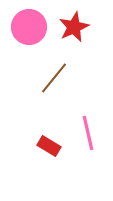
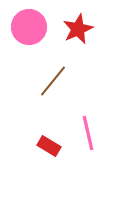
red star: moved 4 px right, 2 px down
brown line: moved 1 px left, 3 px down
